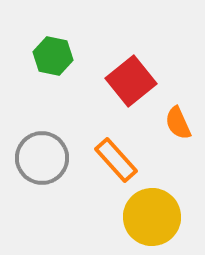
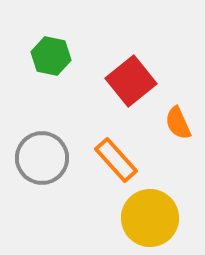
green hexagon: moved 2 px left
yellow circle: moved 2 px left, 1 px down
